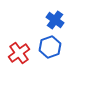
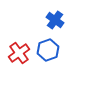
blue hexagon: moved 2 px left, 3 px down
